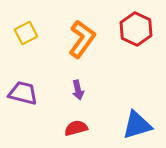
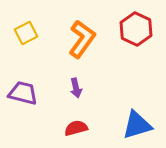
purple arrow: moved 2 px left, 2 px up
